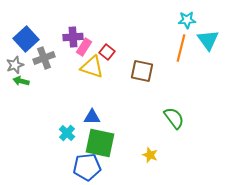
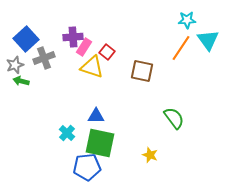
orange line: rotated 20 degrees clockwise
blue triangle: moved 4 px right, 1 px up
